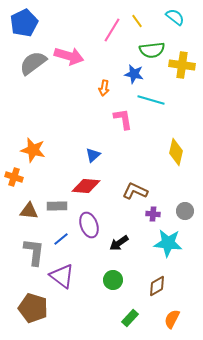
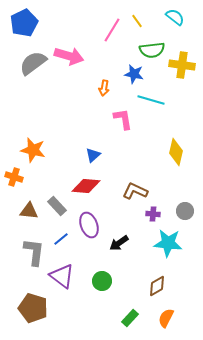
gray rectangle: rotated 48 degrees clockwise
green circle: moved 11 px left, 1 px down
orange semicircle: moved 6 px left, 1 px up
